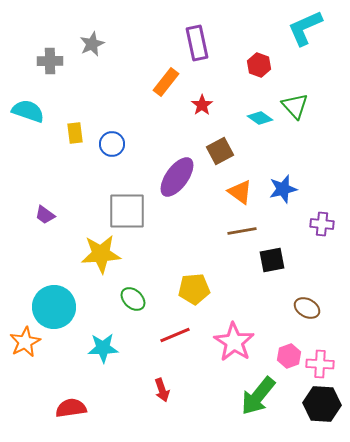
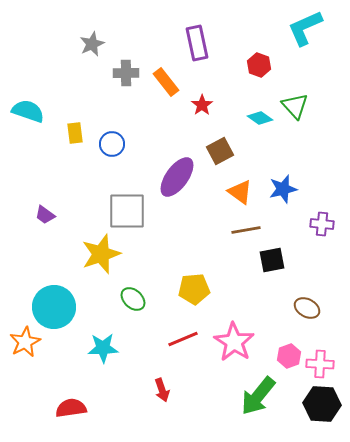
gray cross: moved 76 px right, 12 px down
orange rectangle: rotated 76 degrees counterclockwise
brown line: moved 4 px right, 1 px up
yellow star: rotated 15 degrees counterclockwise
red line: moved 8 px right, 4 px down
